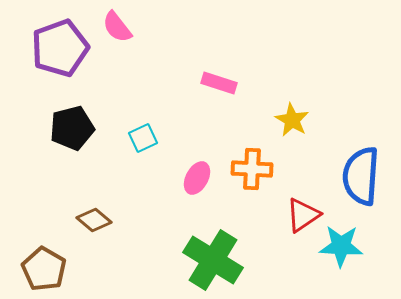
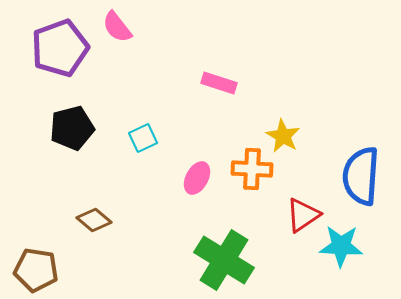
yellow star: moved 9 px left, 16 px down
green cross: moved 11 px right
brown pentagon: moved 8 px left, 1 px down; rotated 21 degrees counterclockwise
